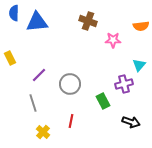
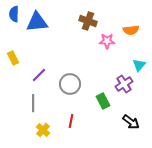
blue semicircle: moved 1 px down
orange semicircle: moved 10 px left, 4 px down
pink star: moved 6 px left, 1 px down
yellow rectangle: moved 3 px right
purple cross: rotated 18 degrees counterclockwise
gray line: rotated 18 degrees clockwise
black arrow: rotated 18 degrees clockwise
yellow cross: moved 2 px up
